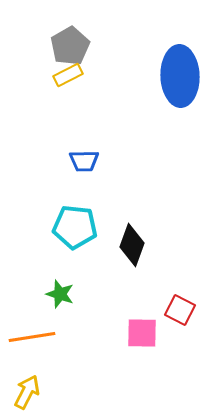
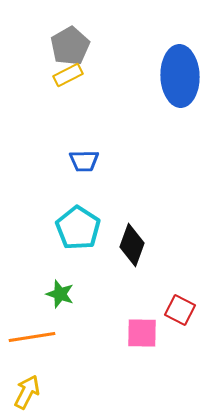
cyan pentagon: moved 3 px right, 1 px down; rotated 27 degrees clockwise
